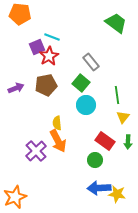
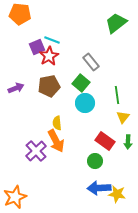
green trapezoid: rotated 75 degrees counterclockwise
cyan line: moved 3 px down
brown pentagon: moved 3 px right, 1 px down
cyan circle: moved 1 px left, 2 px up
orange arrow: moved 2 px left
green circle: moved 1 px down
